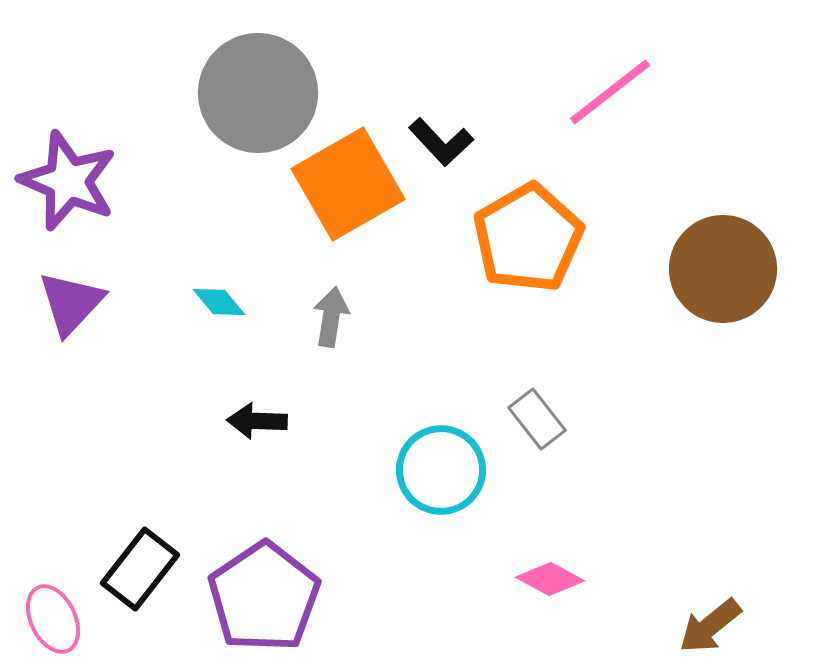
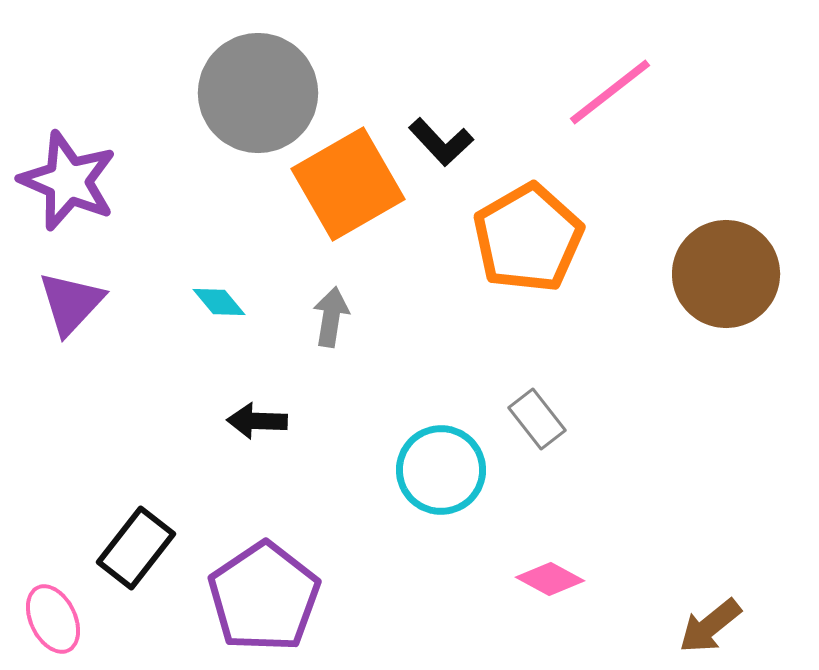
brown circle: moved 3 px right, 5 px down
black rectangle: moved 4 px left, 21 px up
